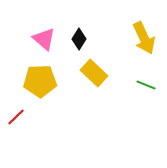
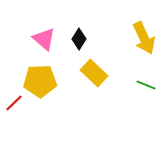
red line: moved 2 px left, 14 px up
